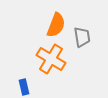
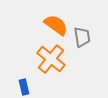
orange semicircle: rotated 75 degrees counterclockwise
orange cross: rotated 8 degrees clockwise
